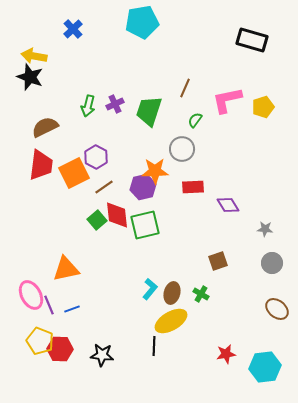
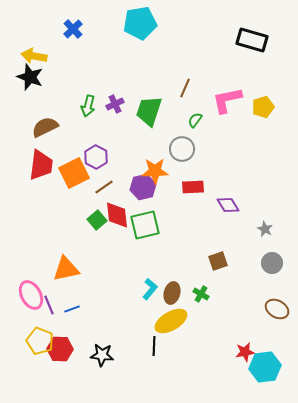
cyan pentagon at (142, 22): moved 2 px left, 1 px down
gray star at (265, 229): rotated 21 degrees clockwise
brown ellipse at (277, 309): rotated 10 degrees counterclockwise
red star at (226, 354): moved 19 px right, 2 px up
